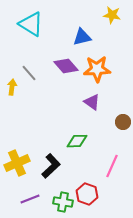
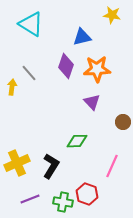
purple diamond: rotated 60 degrees clockwise
purple triangle: rotated 12 degrees clockwise
black L-shape: rotated 15 degrees counterclockwise
